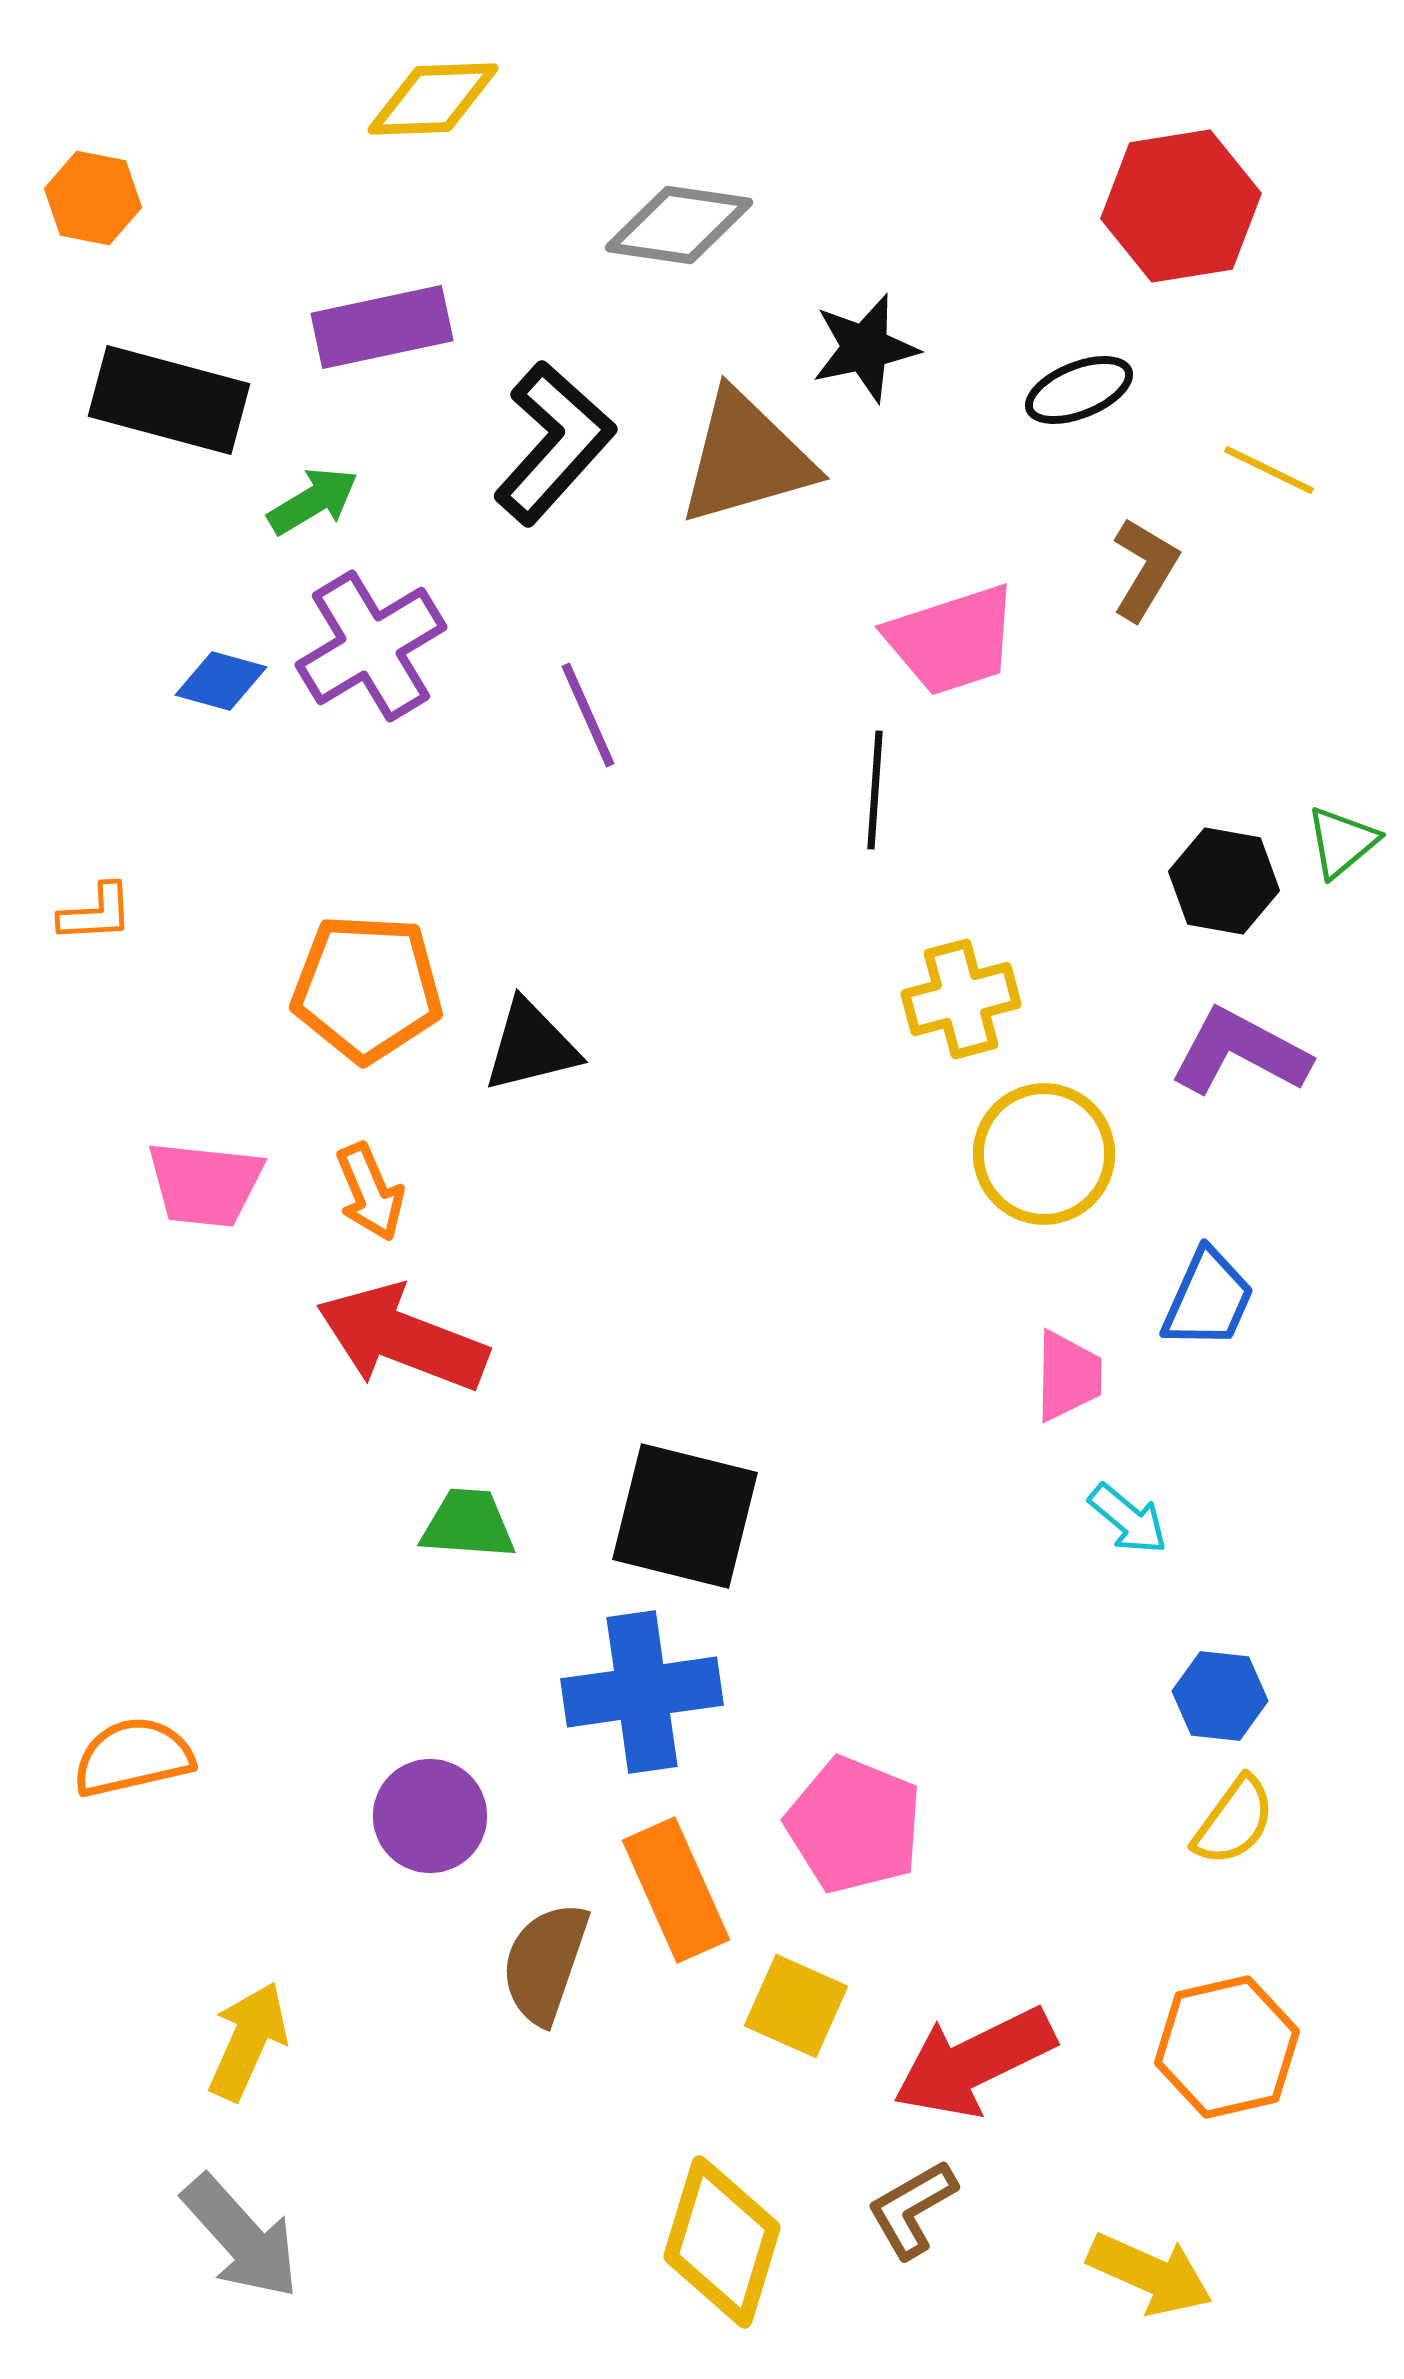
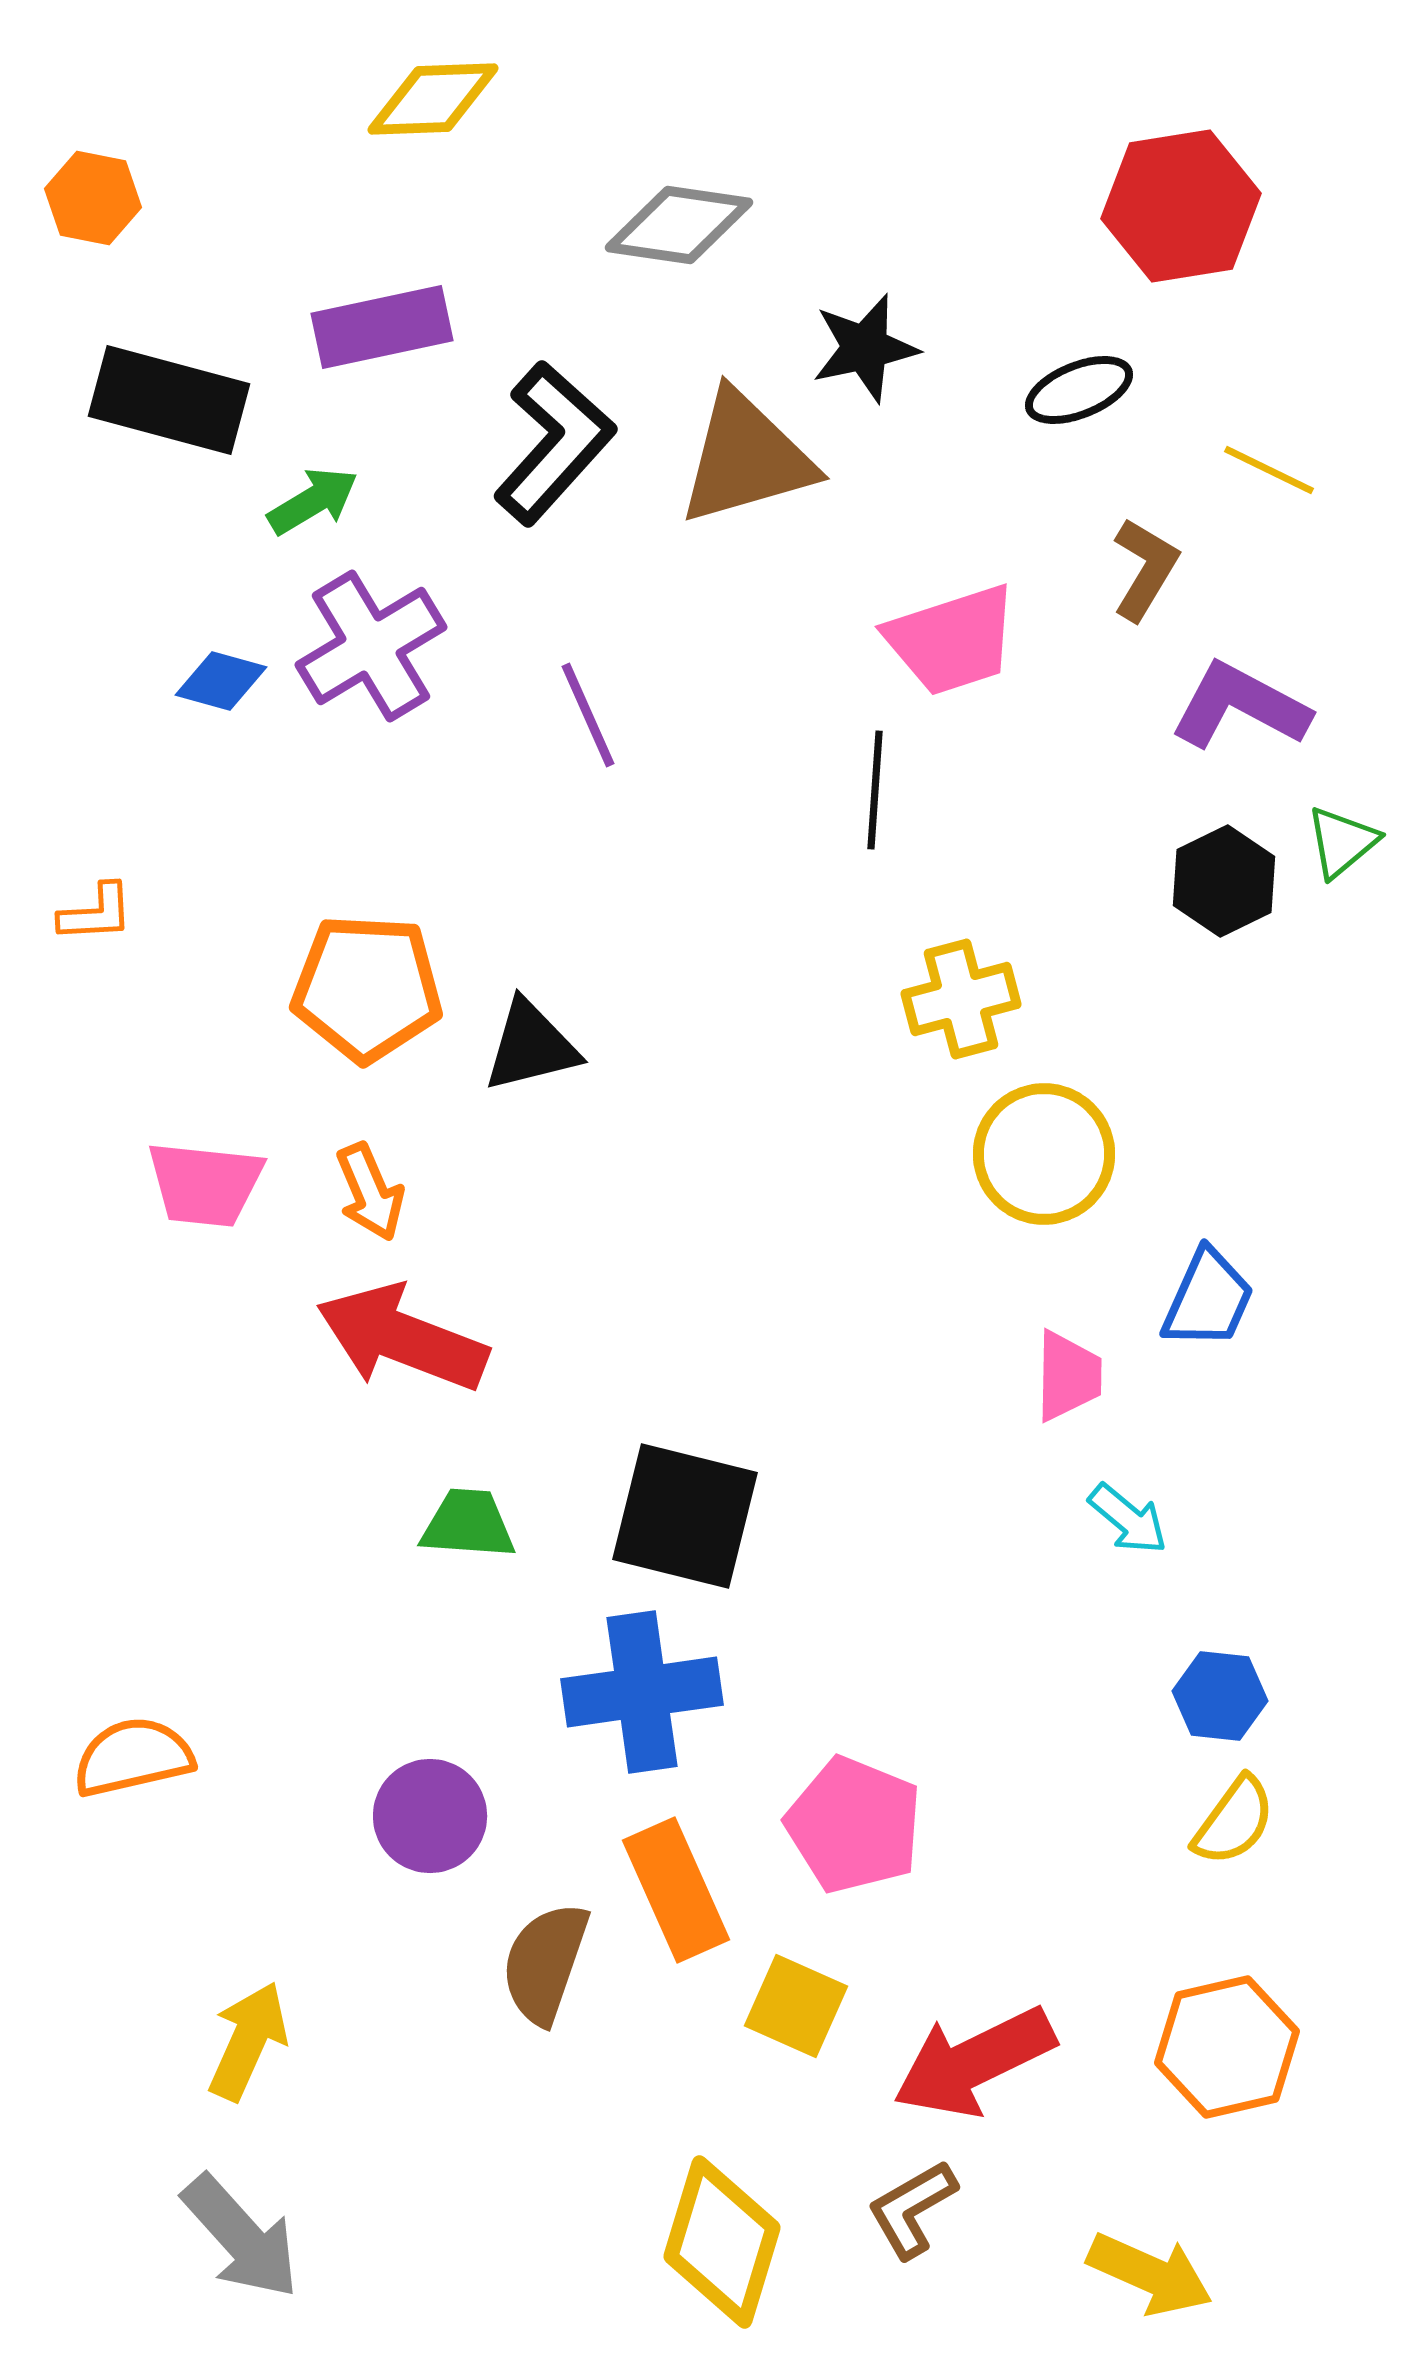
black hexagon at (1224, 881): rotated 24 degrees clockwise
purple L-shape at (1240, 1052): moved 346 px up
